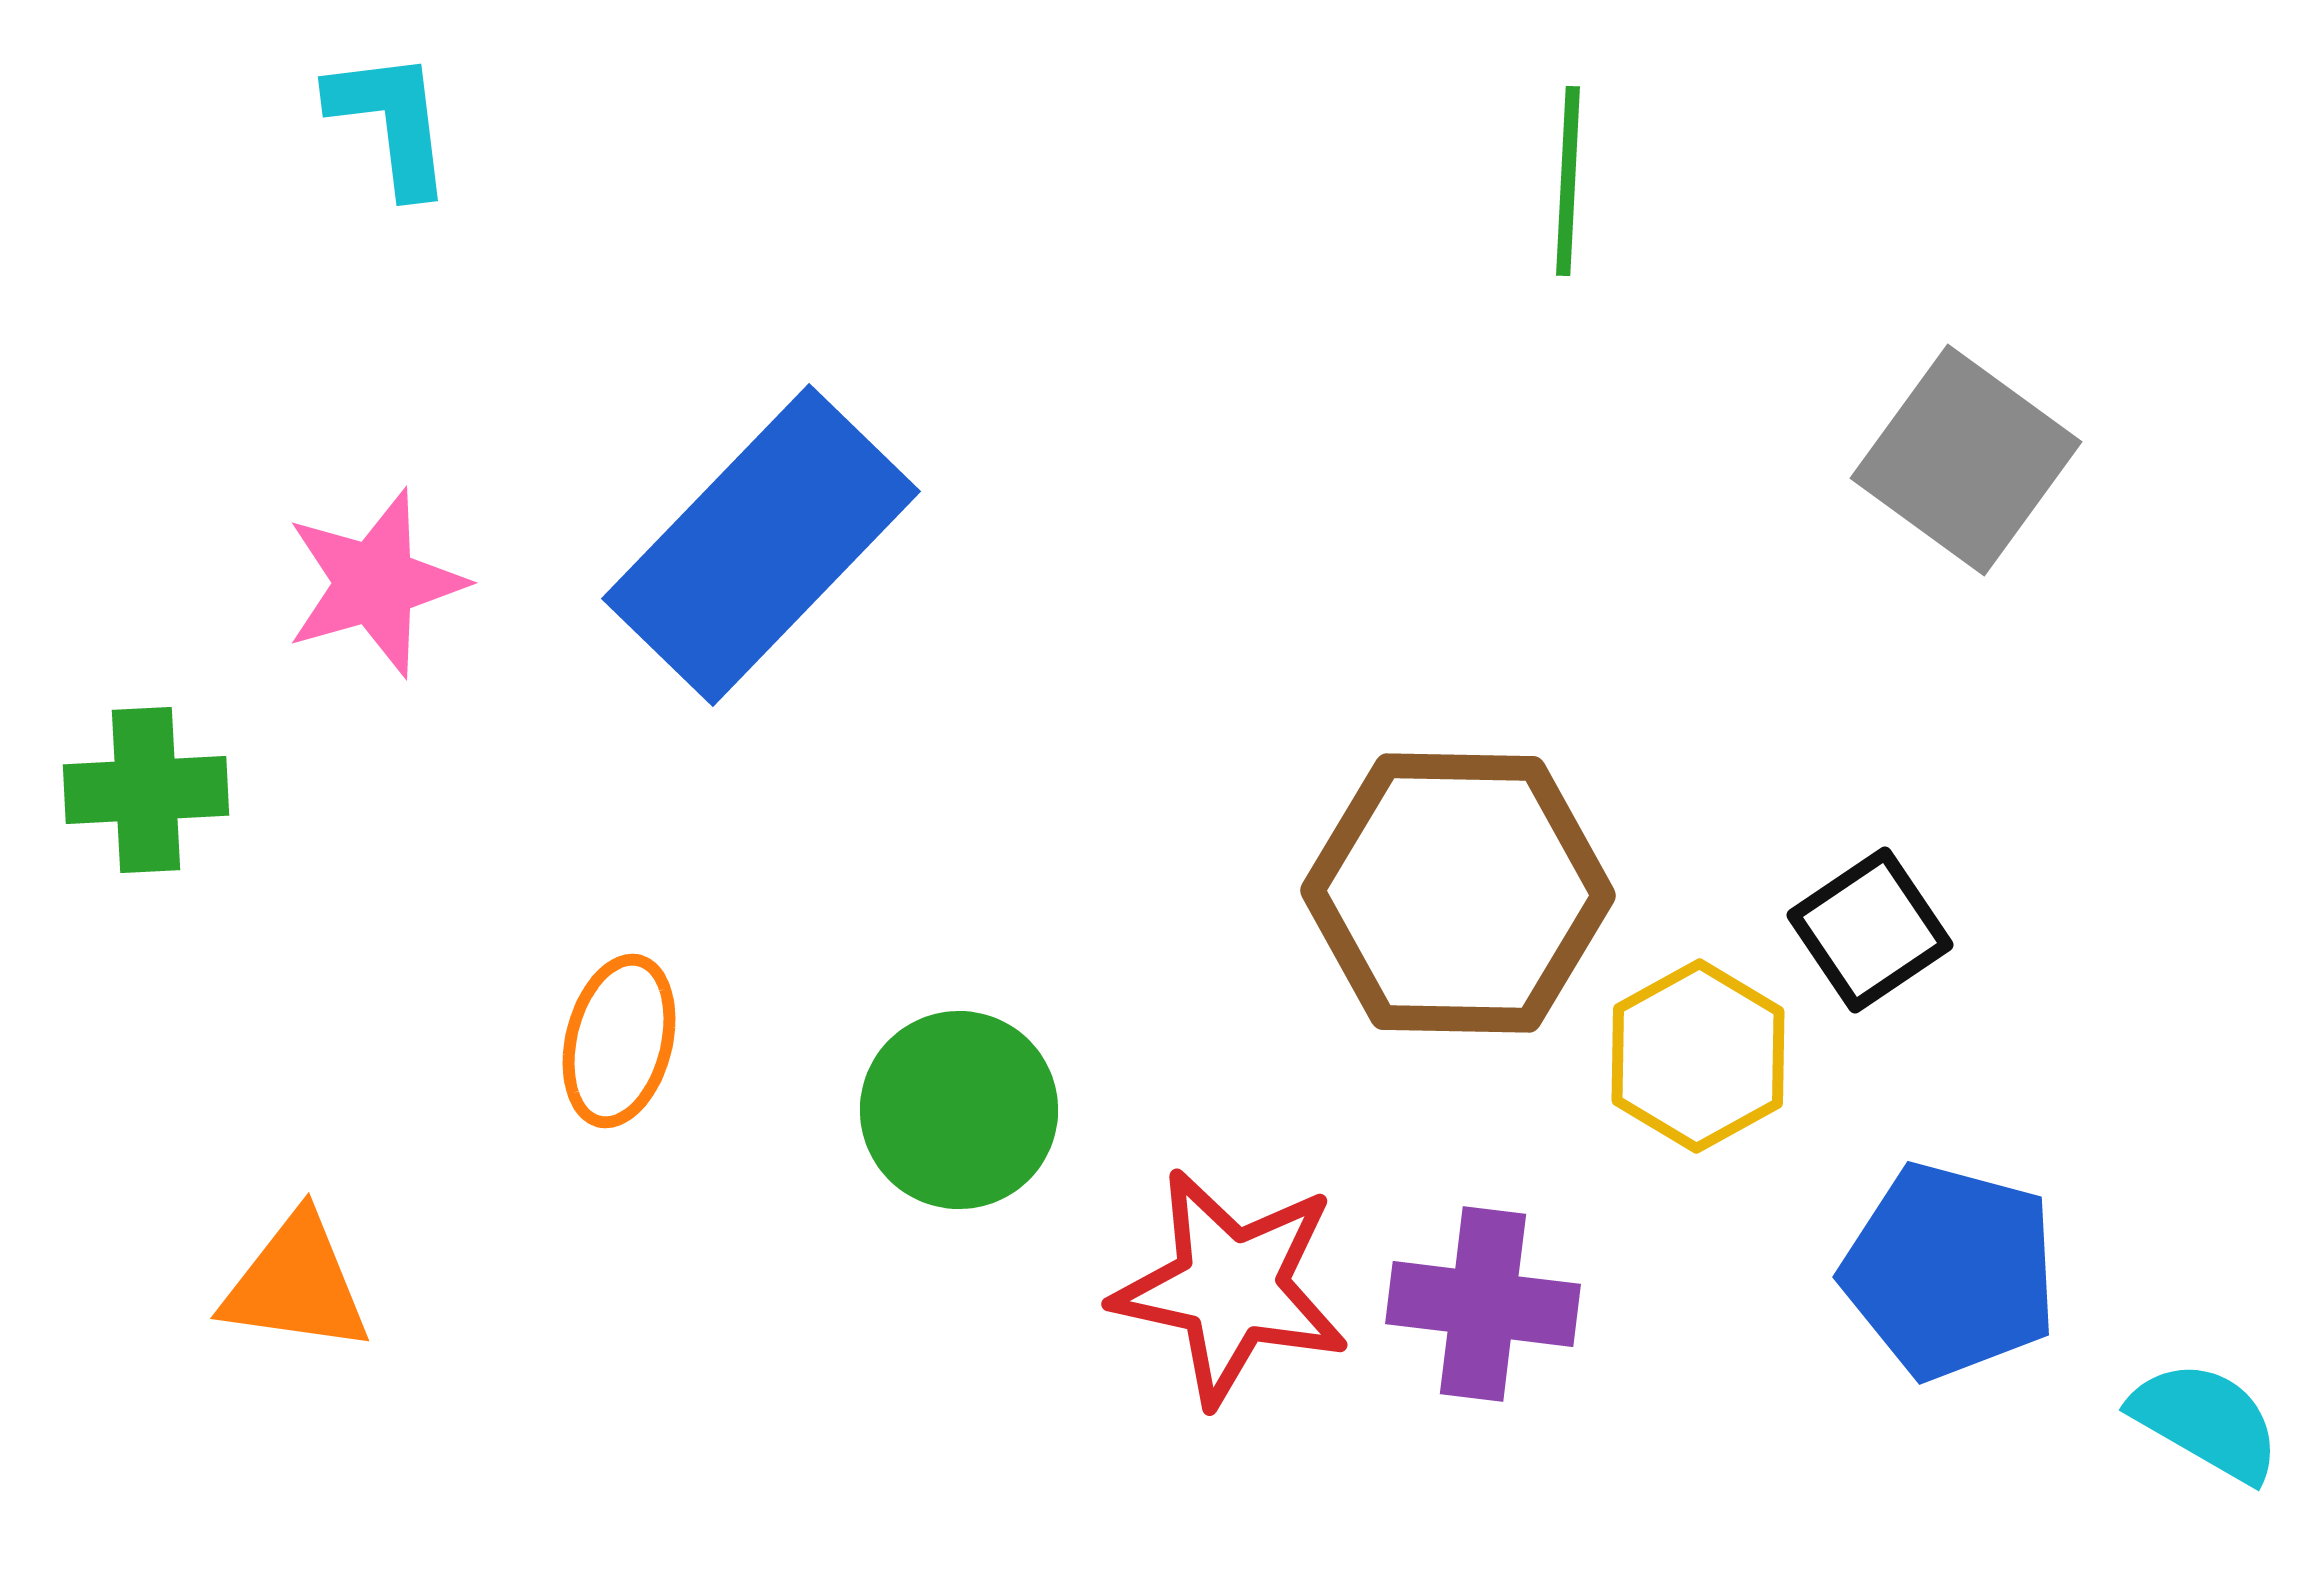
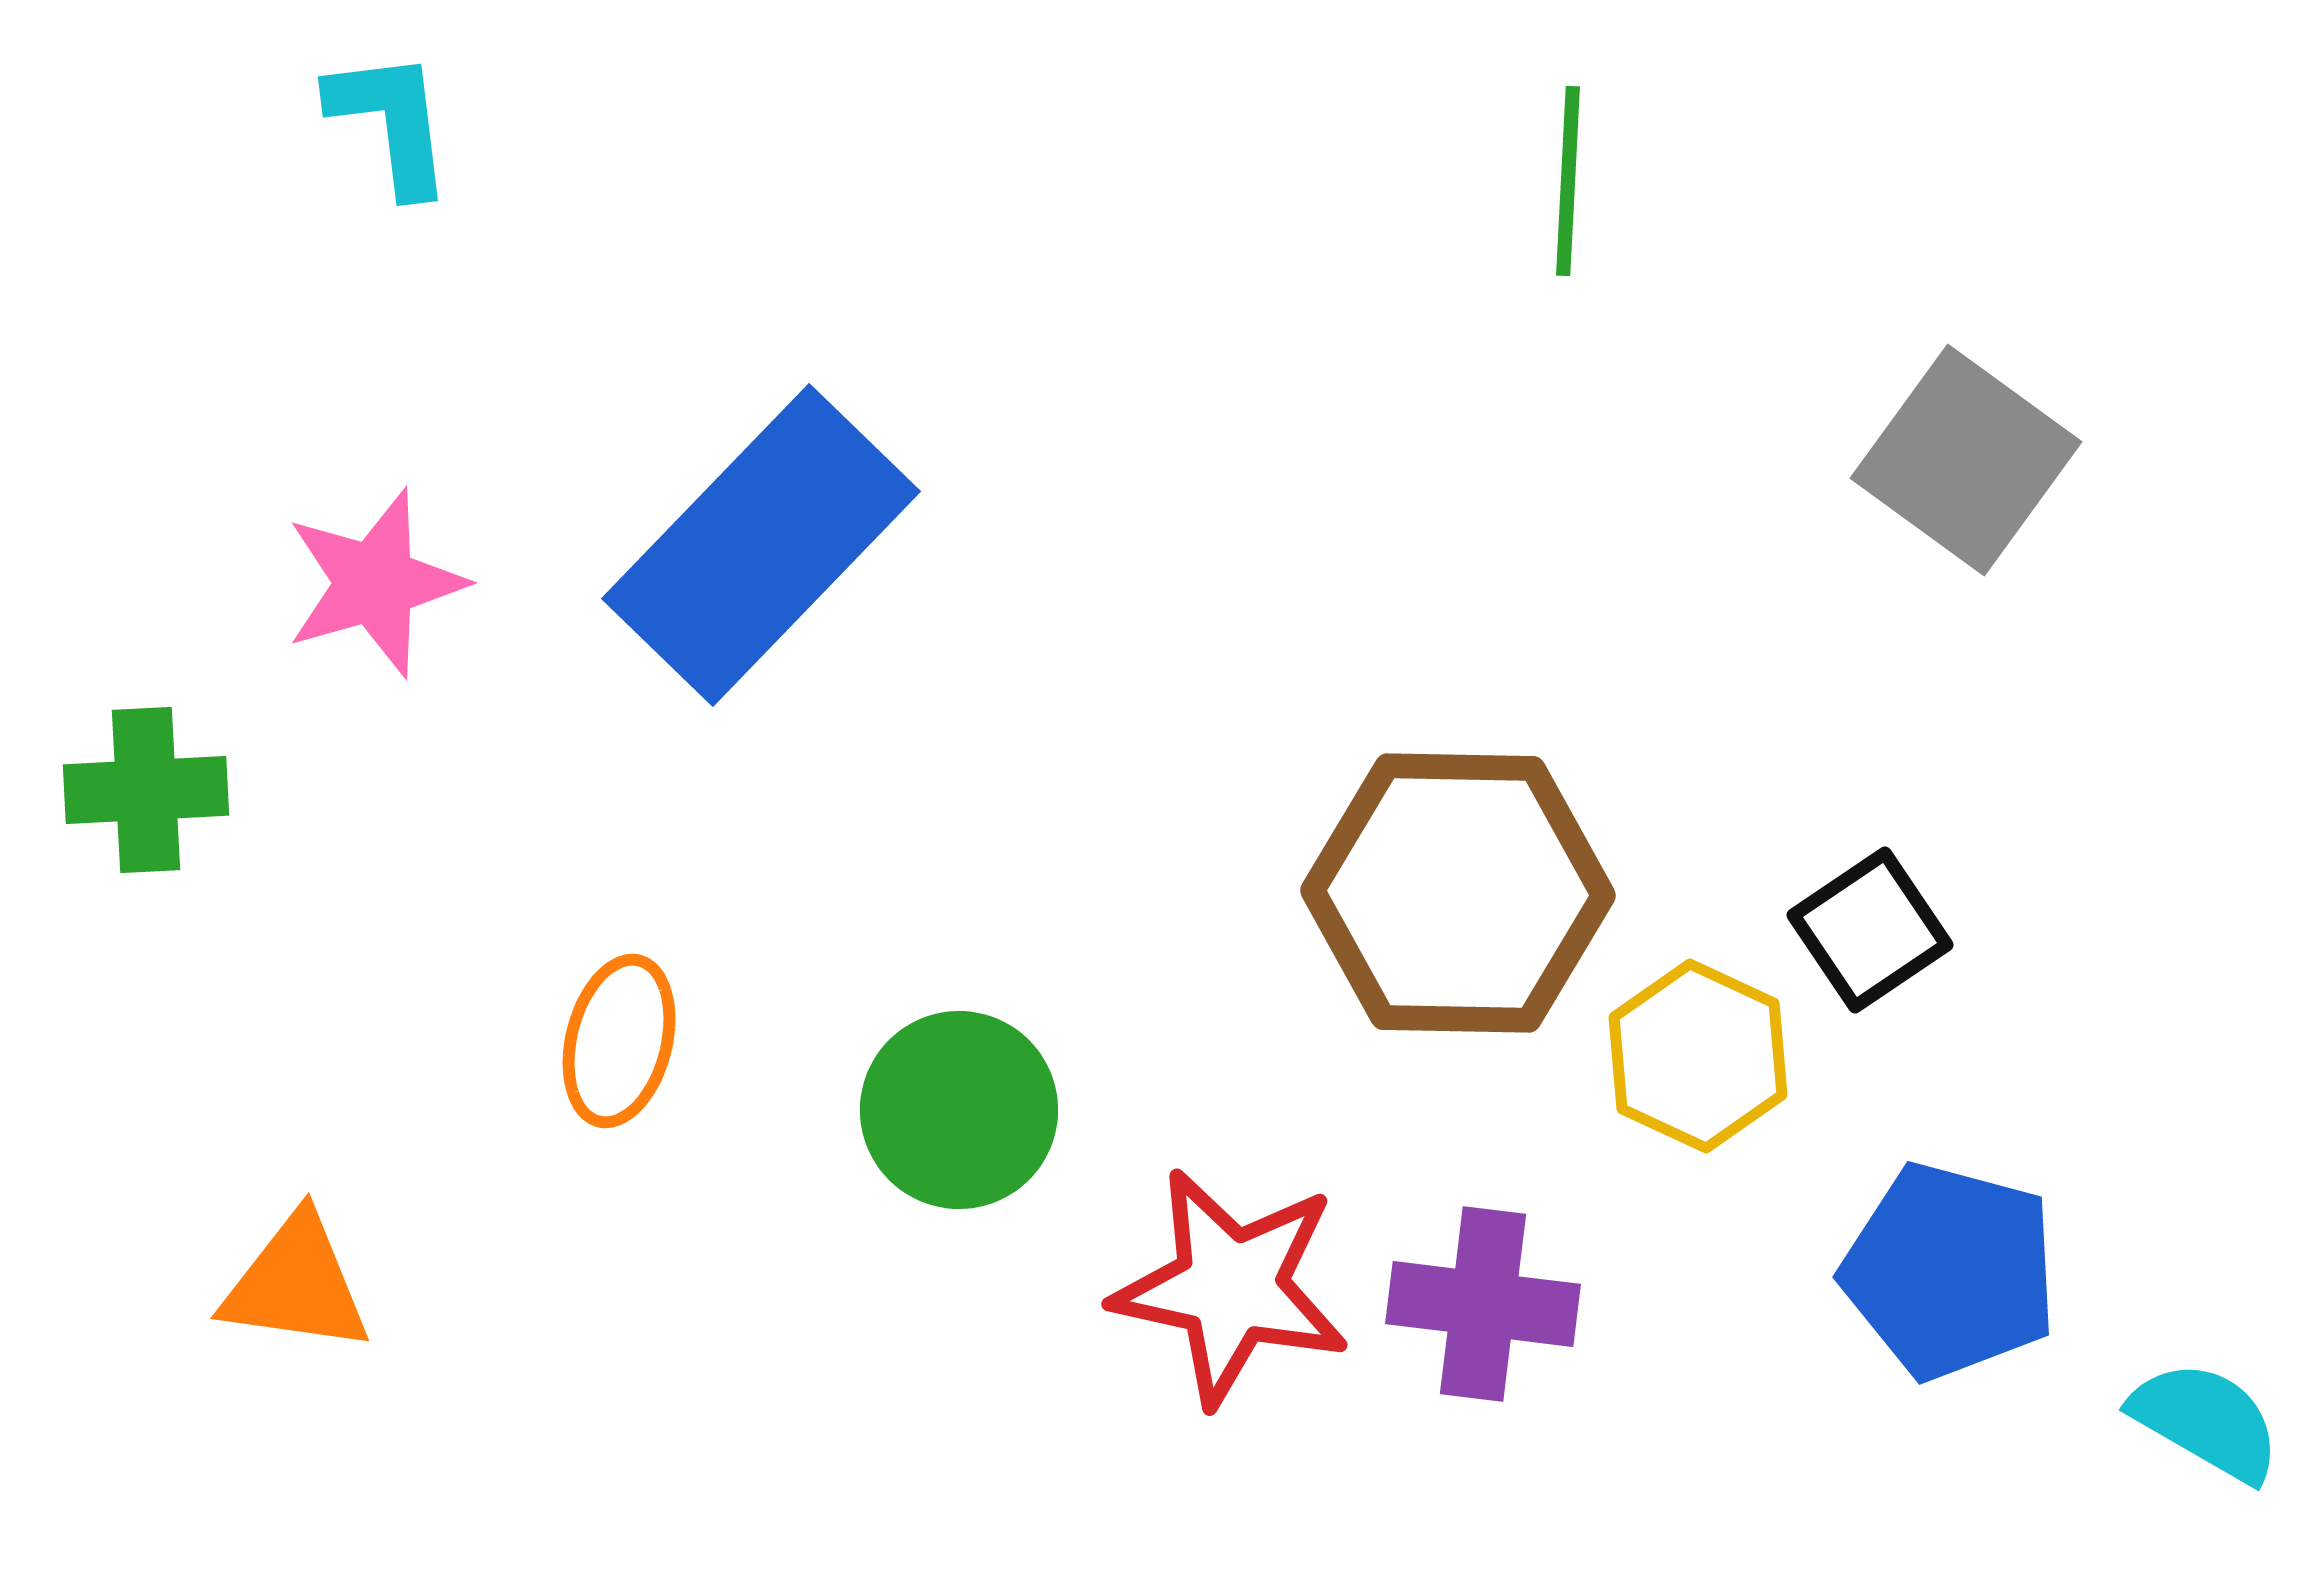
yellow hexagon: rotated 6 degrees counterclockwise
